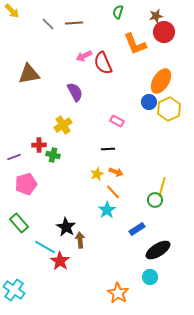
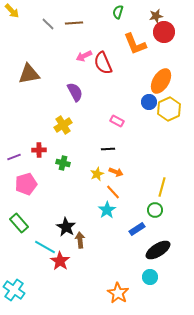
red cross: moved 5 px down
green cross: moved 10 px right, 8 px down
green circle: moved 10 px down
